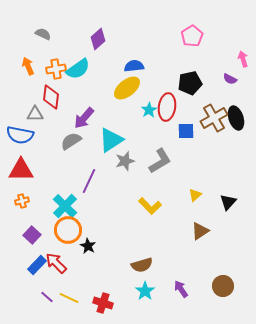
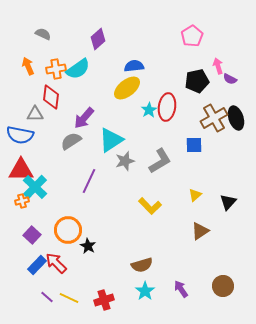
pink arrow at (243, 59): moved 25 px left, 7 px down
black pentagon at (190, 83): moved 7 px right, 2 px up
blue square at (186, 131): moved 8 px right, 14 px down
cyan cross at (65, 206): moved 30 px left, 19 px up
red cross at (103, 303): moved 1 px right, 3 px up; rotated 36 degrees counterclockwise
